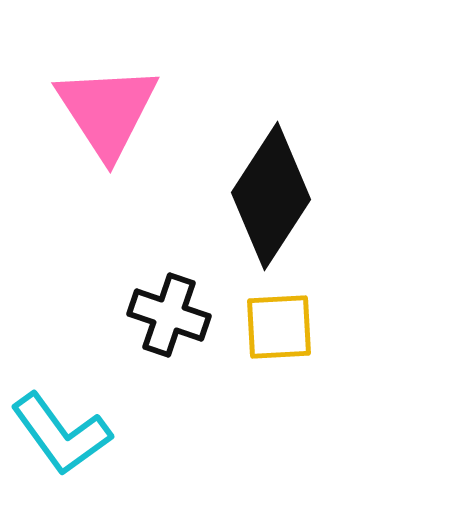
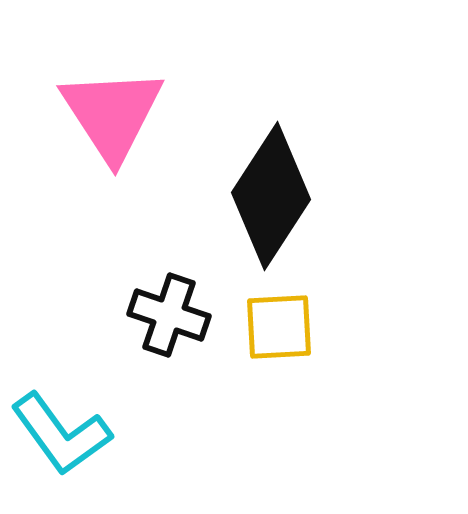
pink triangle: moved 5 px right, 3 px down
